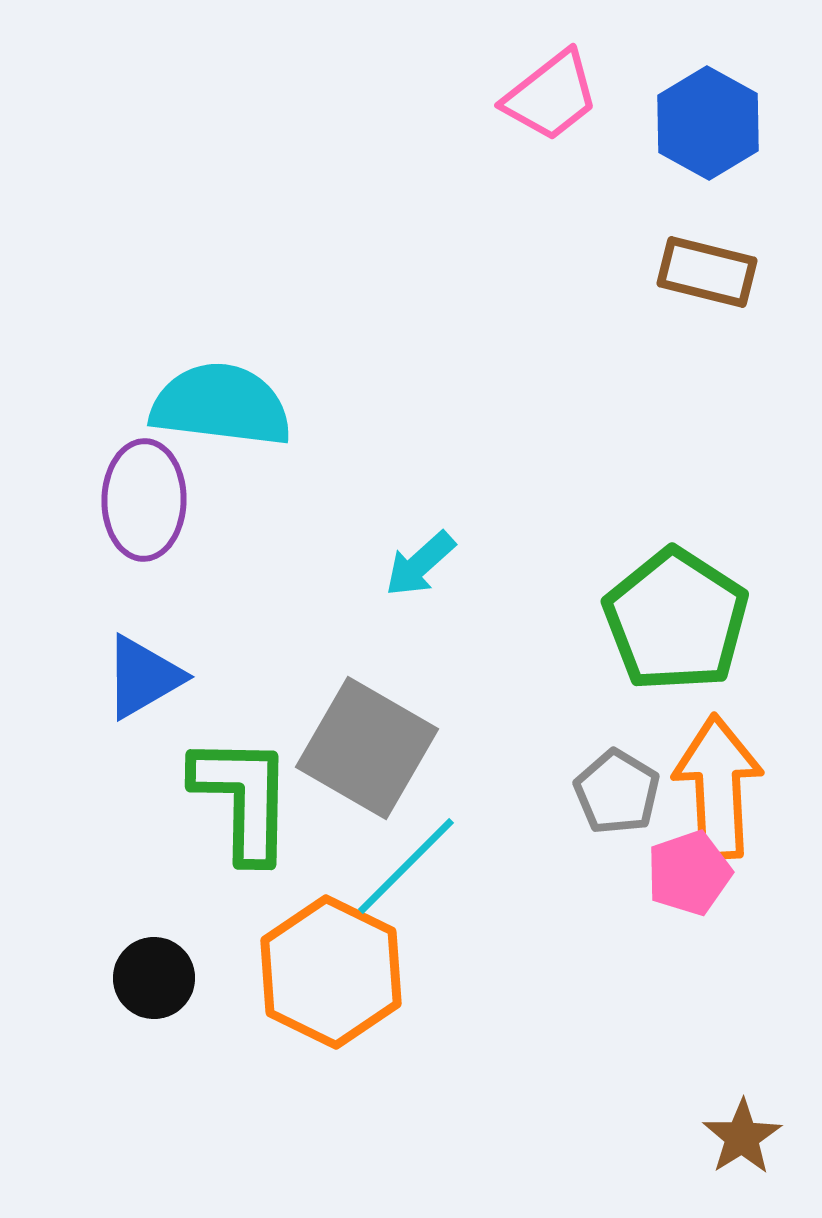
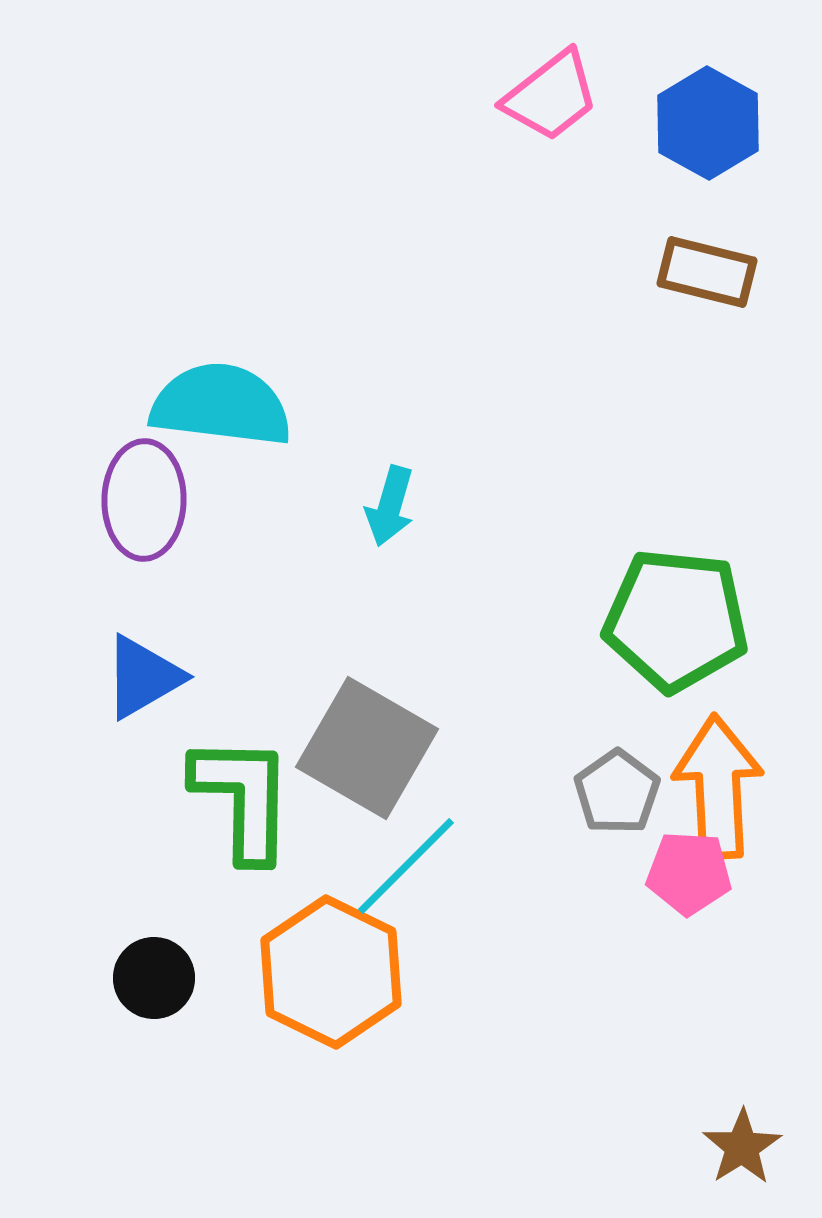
cyan arrow: moved 30 px left, 58 px up; rotated 32 degrees counterclockwise
green pentagon: rotated 27 degrees counterclockwise
gray pentagon: rotated 6 degrees clockwise
pink pentagon: rotated 22 degrees clockwise
brown star: moved 10 px down
